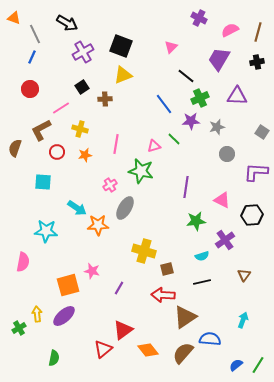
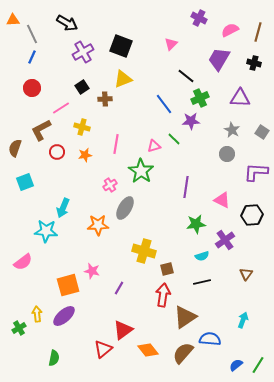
orange triangle at (14, 18): moved 1 px left, 2 px down; rotated 24 degrees counterclockwise
gray line at (35, 34): moved 3 px left
pink triangle at (171, 47): moved 3 px up
black cross at (257, 62): moved 3 px left, 1 px down; rotated 24 degrees clockwise
yellow triangle at (123, 75): moved 4 px down
red circle at (30, 89): moved 2 px right, 1 px up
purple triangle at (237, 96): moved 3 px right, 2 px down
gray star at (217, 127): moved 15 px right, 3 px down; rotated 28 degrees counterclockwise
yellow cross at (80, 129): moved 2 px right, 2 px up
green star at (141, 171): rotated 20 degrees clockwise
cyan square at (43, 182): moved 18 px left; rotated 24 degrees counterclockwise
cyan arrow at (77, 208): moved 14 px left; rotated 78 degrees clockwise
green star at (196, 221): moved 3 px down
pink semicircle at (23, 262): rotated 42 degrees clockwise
brown triangle at (244, 275): moved 2 px right, 1 px up
red arrow at (163, 295): rotated 95 degrees clockwise
